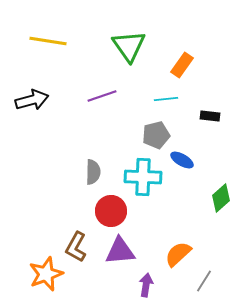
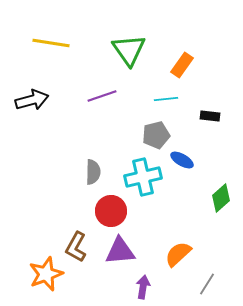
yellow line: moved 3 px right, 2 px down
green triangle: moved 4 px down
cyan cross: rotated 15 degrees counterclockwise
gray line: moved 3 px right, 3 px down
purple arrow: moved 3 px left, 2 px down
